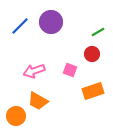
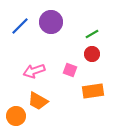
green line: moved 6 px left, 2 px down
orange rectangle: rotated 10 degrees clockwise
